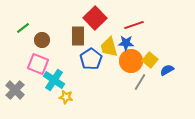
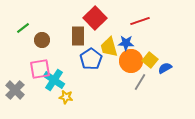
red line: moved 6 px right, 4 px up
pink square: moved 2 px right, 5 px down; rotated 30 degrees counterclockwise
blue semicircle: moved 2 px left, 2 px up
